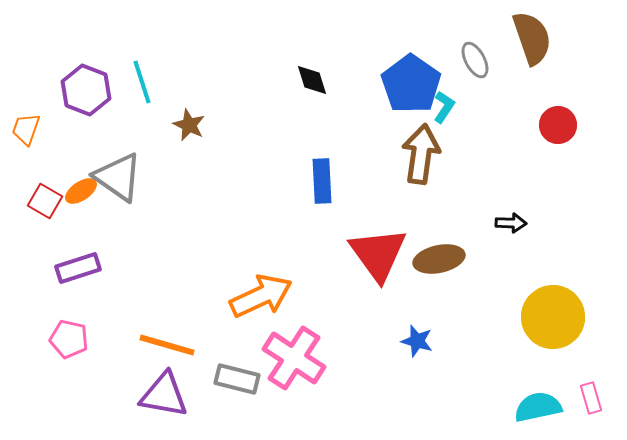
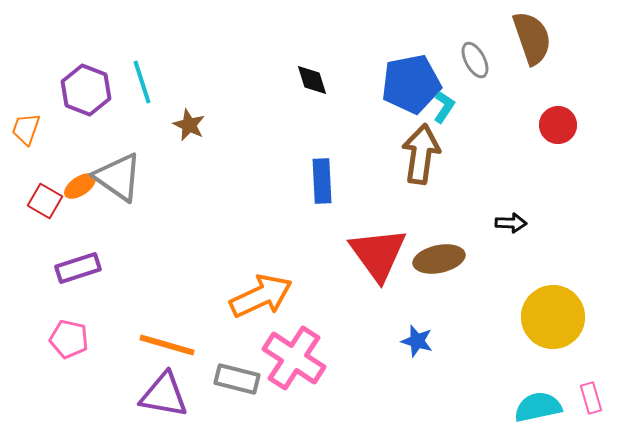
blue pentagon: rotated 26 degrees clockwise
orange ellipse: moved 1 px left, 5 px up
